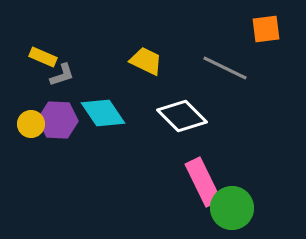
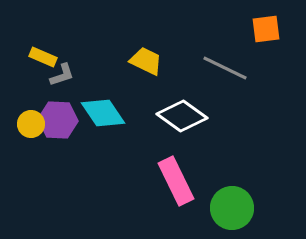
white diamond: rotated 9 degrees counterclockwise
pink rectangle: moved 27 px left, 1 px up
